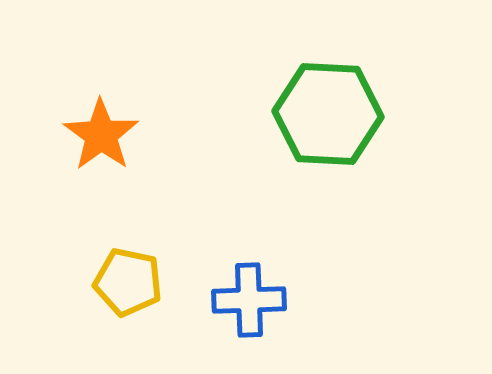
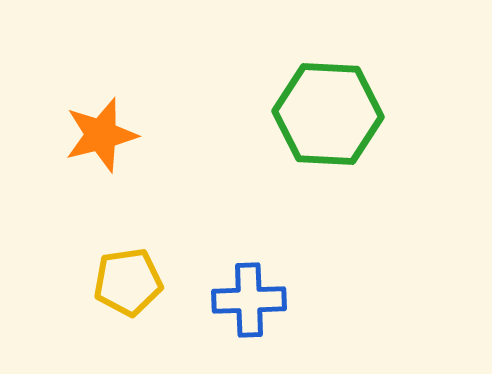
orange star: rotated 22 degrees clockwise
yellow pentagon: rotated 20 degrees counterclockwise
